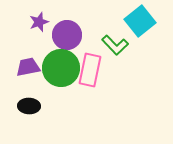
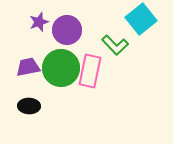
cyan square: moved 1 px right, 2 px up
purple circle: moved 5 px up
pink rectangle: moved 1 px down
